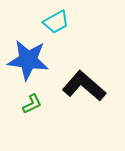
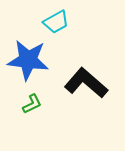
black L-shape: moved 2 px right, 3 px up
